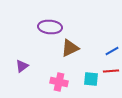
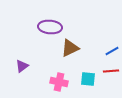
cyan square: moved 3 px left
